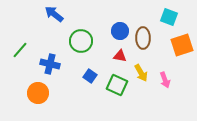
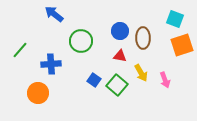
cyan square: moved 6 px right, 2 px down
blue cross: moved 1 px right; rotated 18 degrees counterclockwise
blue square: moved 4 px right, 4 px down
green square: rotated 15 degrees clockwise
